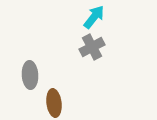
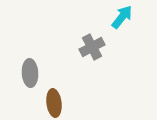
cyan arrow: moved 28 px right
gray ellipse: moved 2 px up
